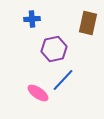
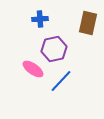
blue cross: moved 8 px right
blue line: moved 2 px left, 1 px down
pink ellipse: moved 5 px left, 24 px up
